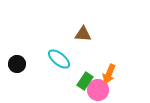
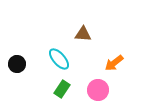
cyan ellipse: rotated 10 degrees clockwise
orange arrow: moved 5 px right, 11 px up; rotated 30 degrees clockwise
green rectangle: moved 23 px left, 8 px down
